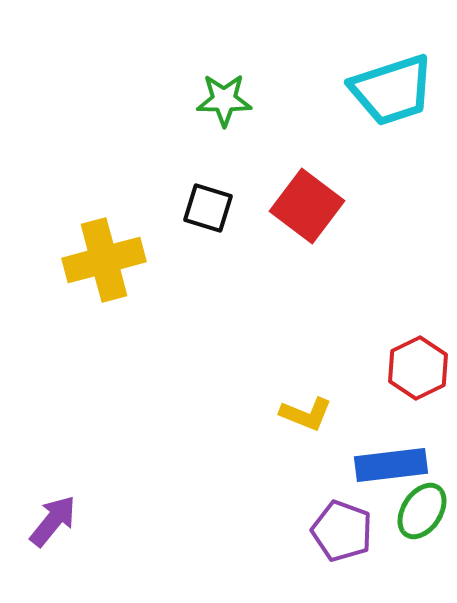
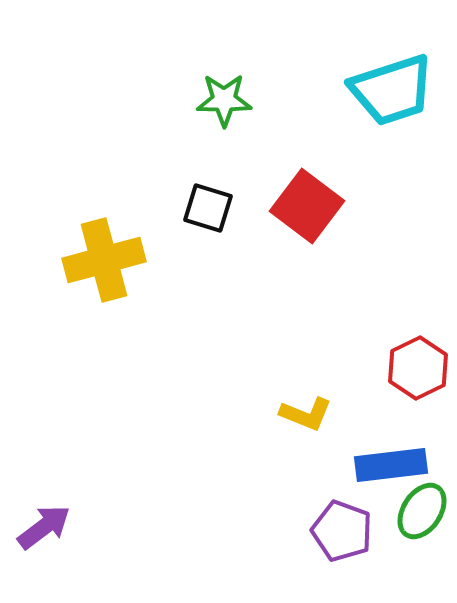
purple arrow: moved 9 px left, 6 px down; rotated 14 degrees clockwise
